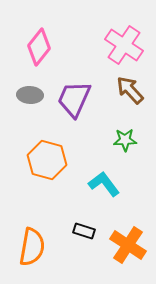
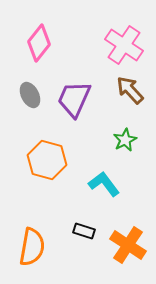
pink diamond: moved 4 px up
gray ellipse: rotated 60 degrees clockwise
green star: rotated 25 degrees counterclockwise
